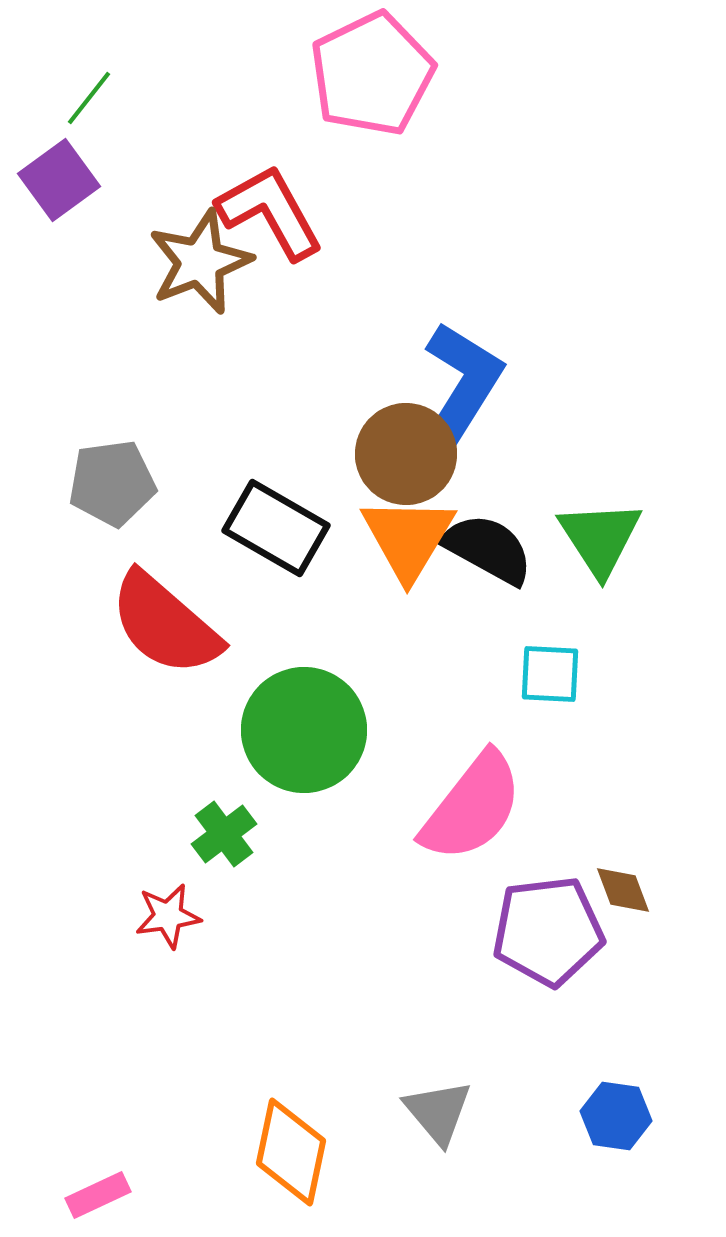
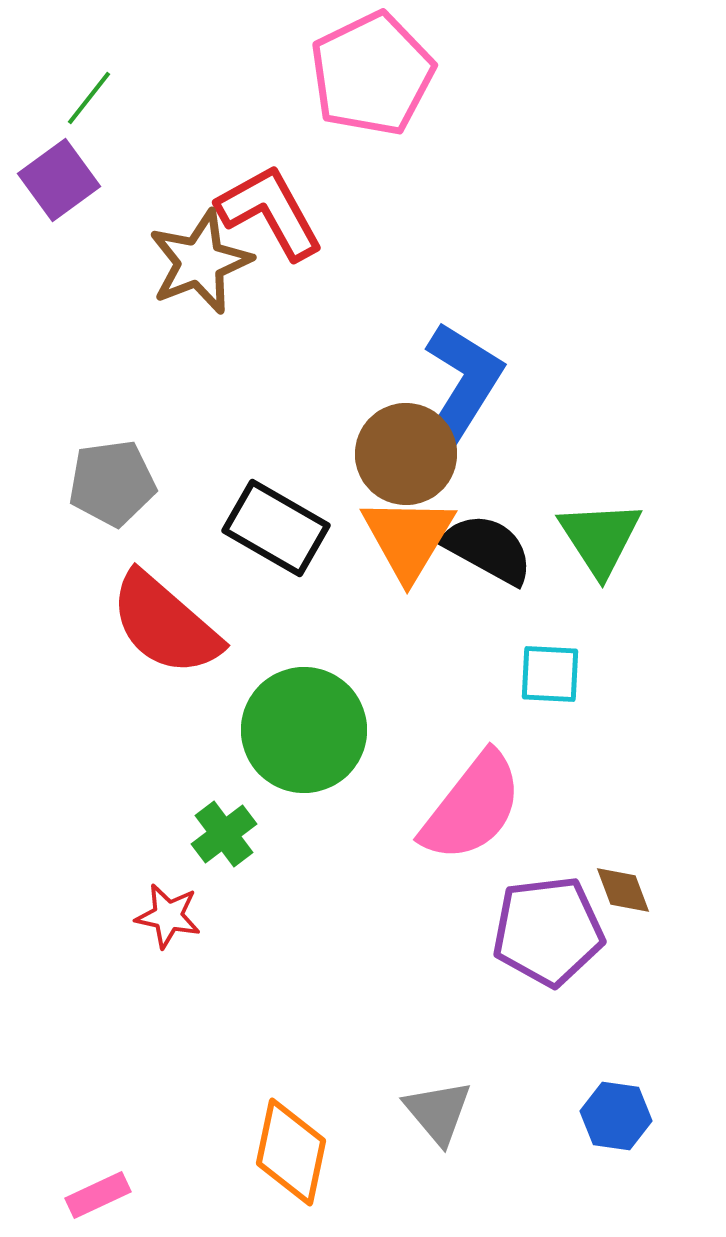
red star: rotated 20 degrees clockwise
